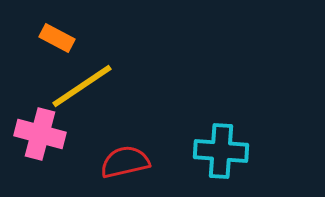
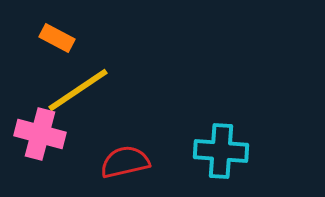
yellow line: moved 4 px left, 4 px down
